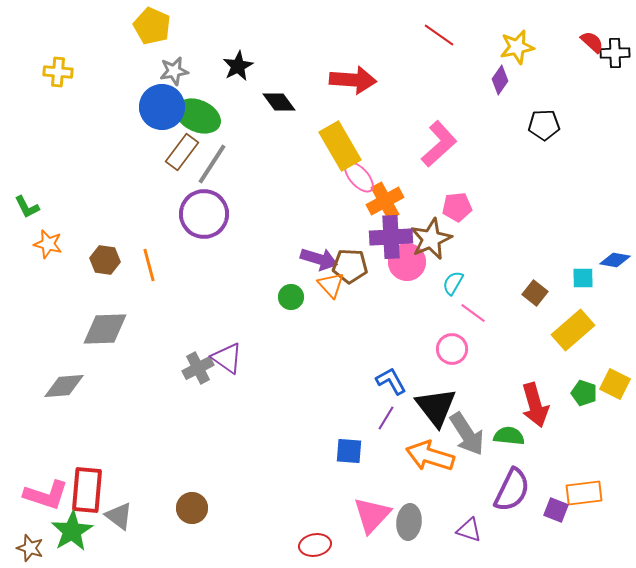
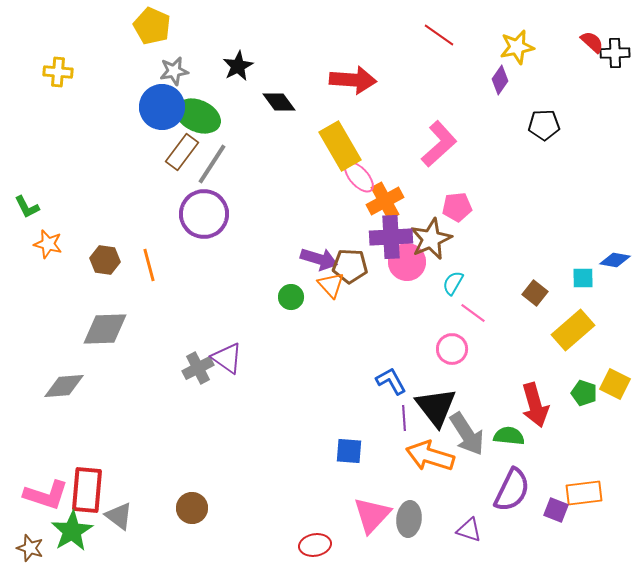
purple line at (386, 418): moved 18 px right; rotated 35 degrees counterclockwise
gray ellipse at (409, 522): moved 3 px up
